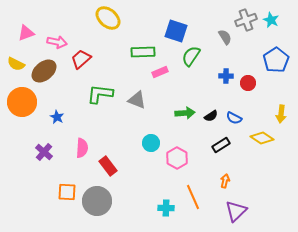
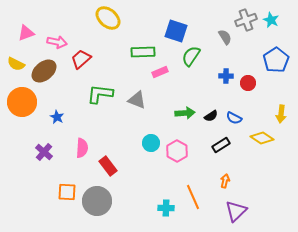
pink hexagon: moved 7 px up
